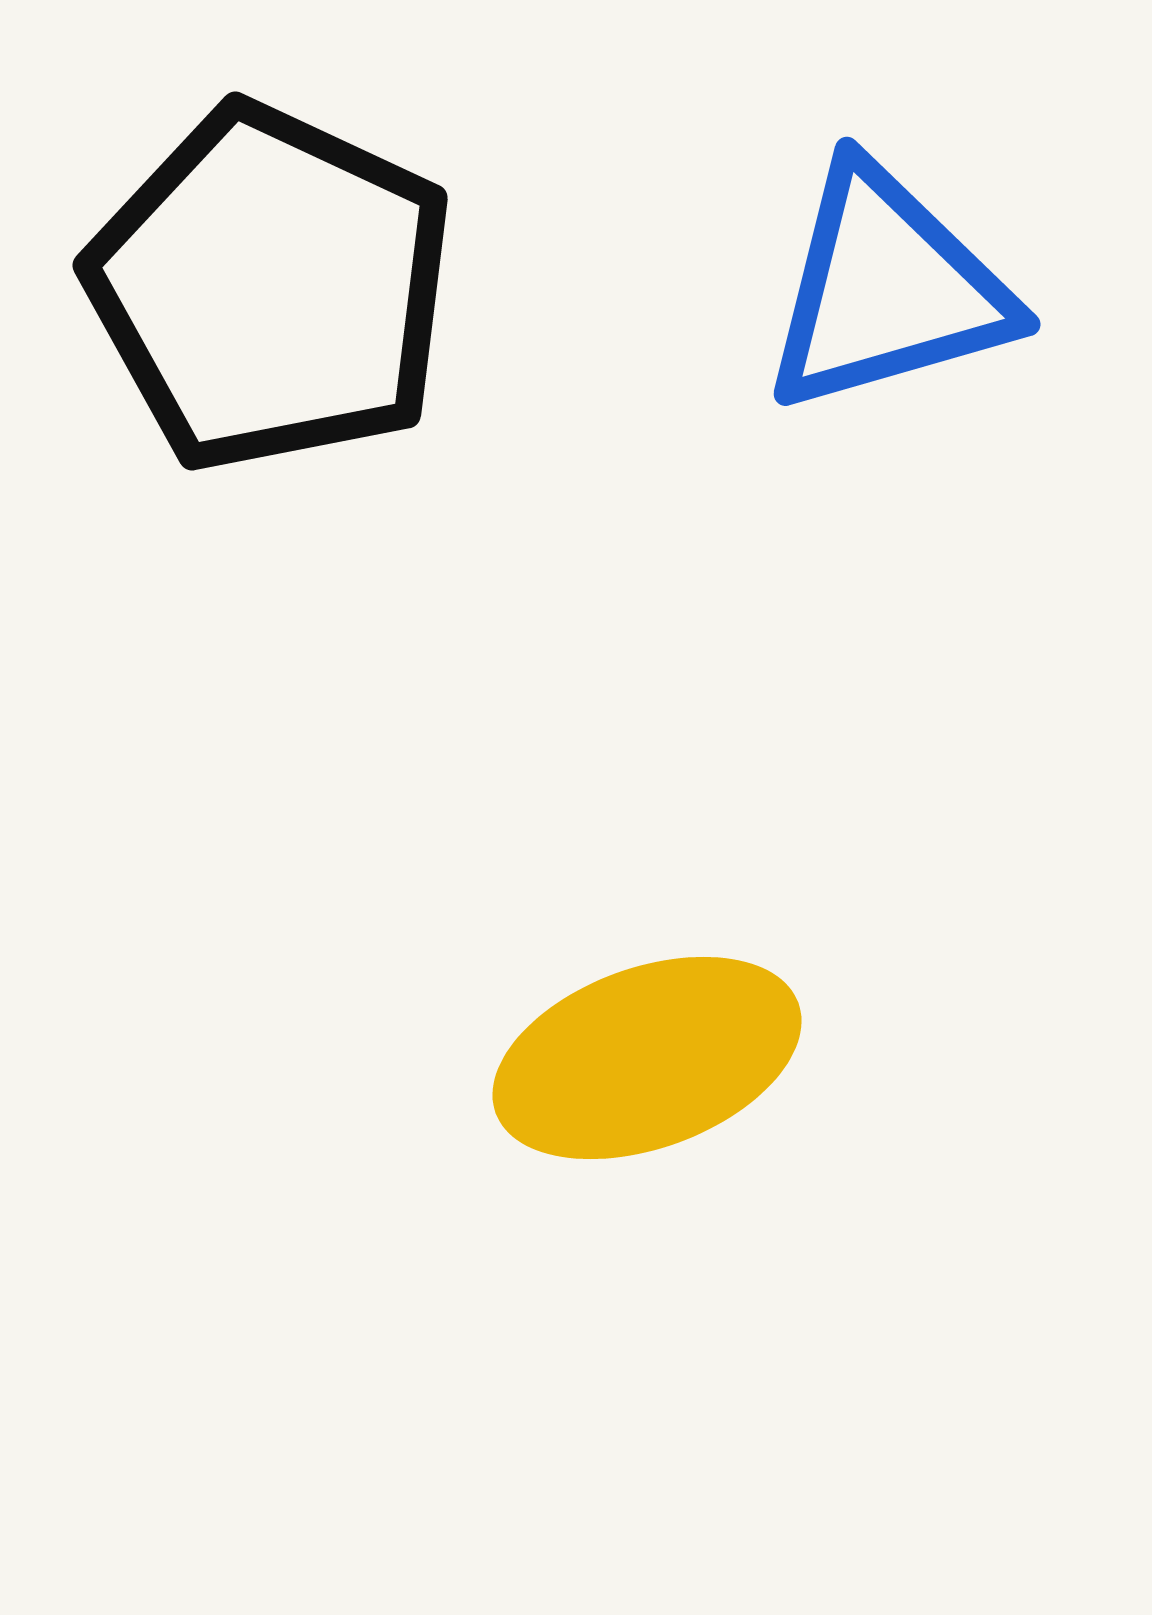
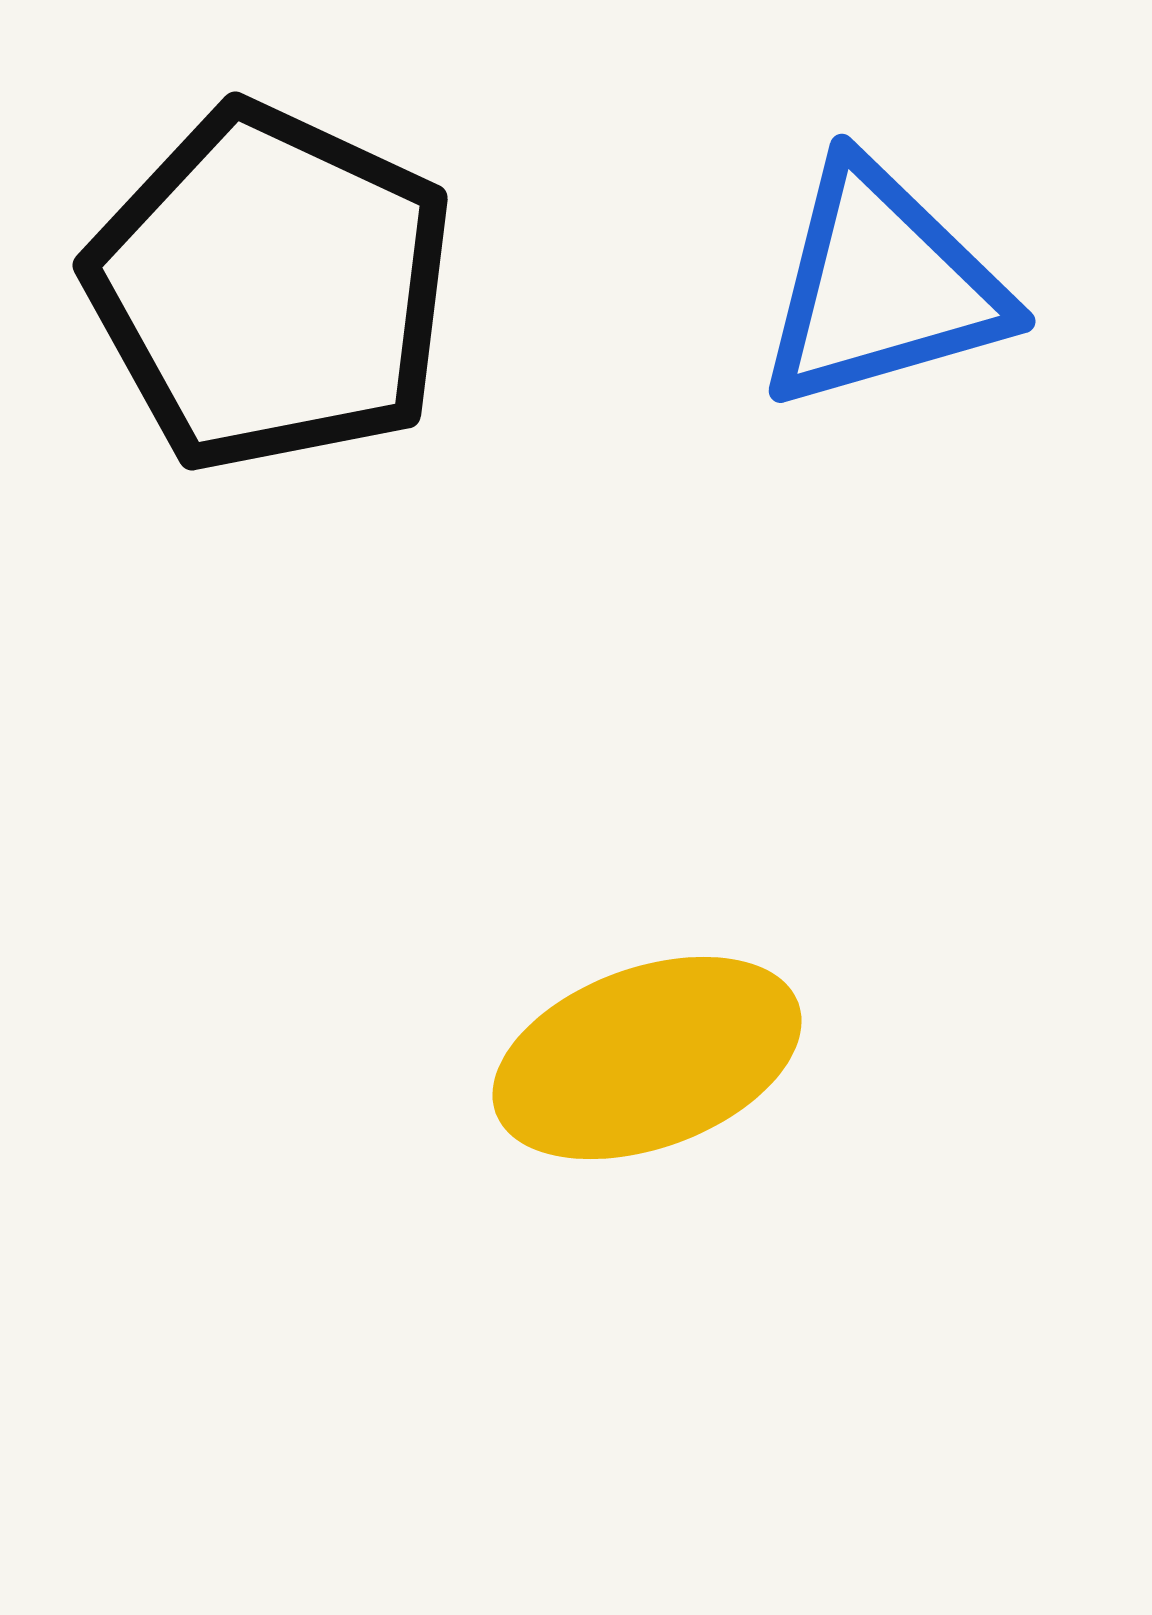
blue triangle: moved 5 px left, 3 px up
